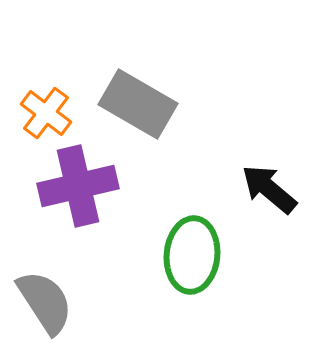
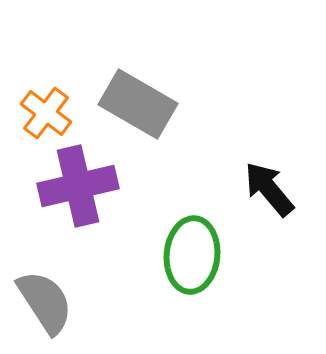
black arrow: rotated 10 degrees clockwise
